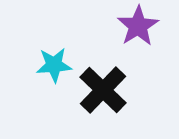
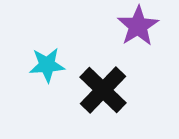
cyan star: moved 7 px left
